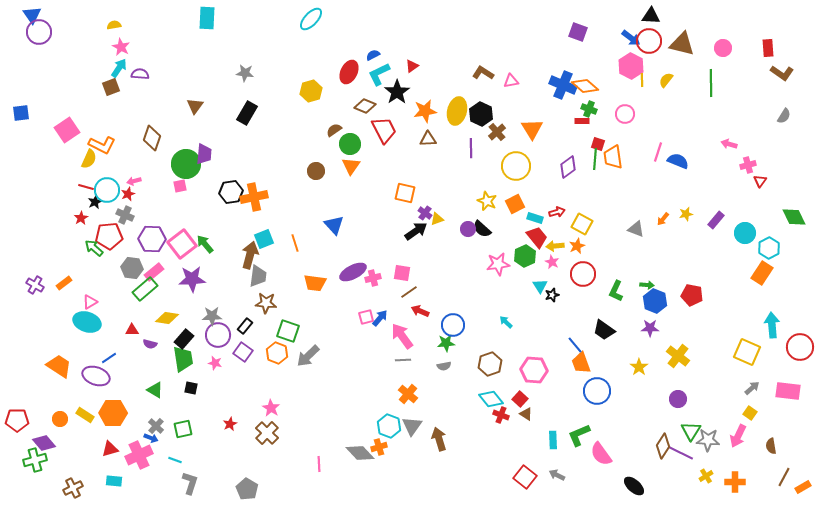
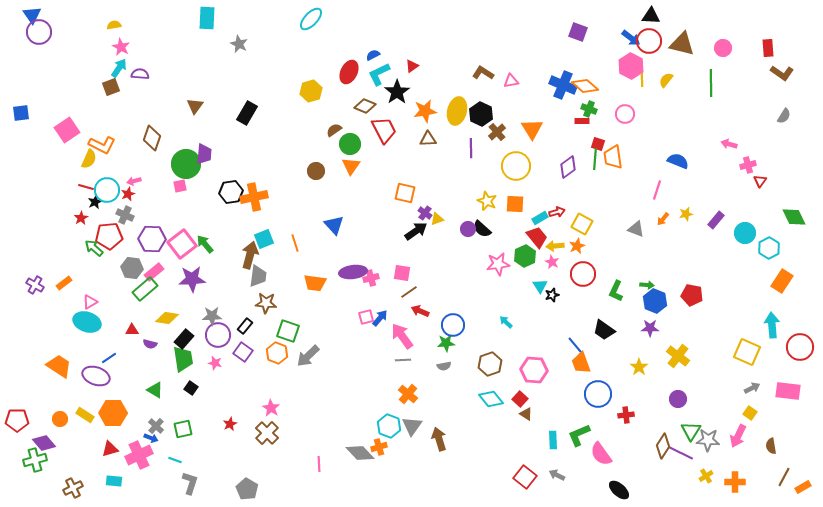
gray star at (245, 73): moved 6 px left, 29 px up; rotated 18 degrees clockwise
pink line at (658, 152): moved 1 px left, 38 px down
orange square at (515, 204): rotated 30 degrees clockwise
cyan rectangle at (535, 218): moved 5 px right; rotated 49 degrees counterclockwise
purple ellipse at (353, 272): rotated 20 degrees clockwise
orange rectangle at (762, 273): moved 20 px right, 8 px down
pink cross at (373, 278): moved 2 px left
black square at (191, 388): rotated 24 degrees clockwise
gray arrow at (752, 388): rotated 14 degrees clockwise
blue circle at (597, 391): moved 1 px right, 3 px down
red cross at (501, 415): moved 125 px right; rotated 28 degrees counterclockwise
black ellipse at (634, 486): moved 15 px left, 4 px down
